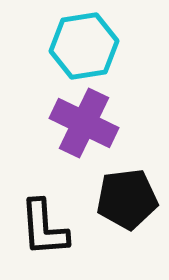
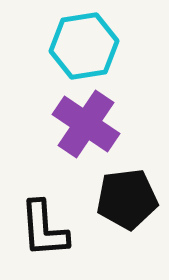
purple cross: moved 2 px right, 1 px down; rotated 8 degrees clockwise
black L-shape: moved 1 px down
